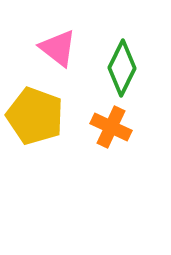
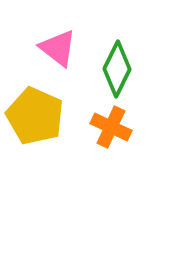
green diamond: moved 5 px left, 1 px down
yellow pentagon: rotated 4 degrees clockwise
